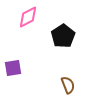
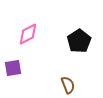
pink diamond: moved 17 px down
black pentagon: moved 16 px right, 5 px down
